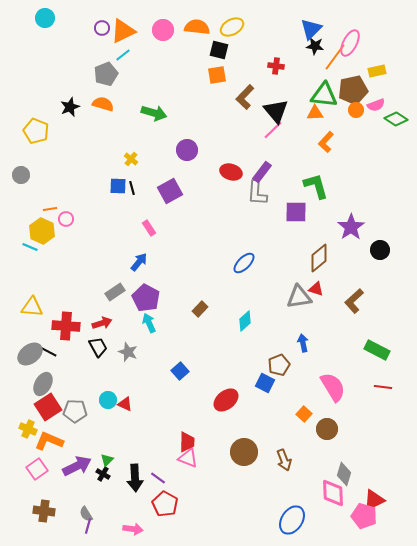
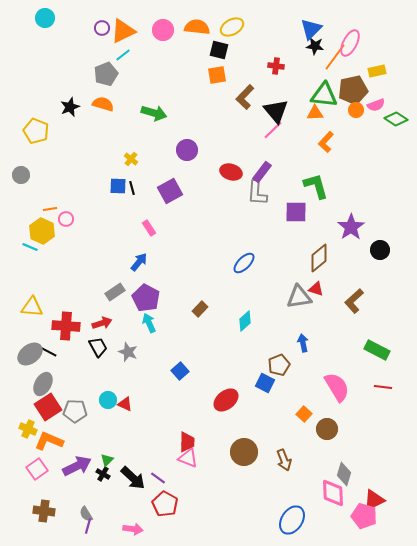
pink semicircle at (333, 387): moved 4 px right
black arrow at (135, 478): moved 2 px left; rotated 44 degrees counterclockwise
